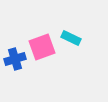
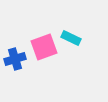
pink square: moved 2 px right
